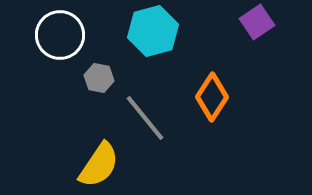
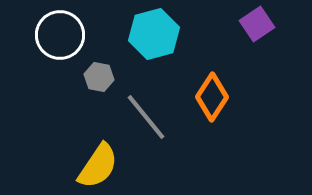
purple square: moved 2 px down
cyan hexagon: moved 1 px right, 3 px down
gray hexagon: moved 1 px up
gray line: moved 1 px right, 1 px up
yellow semicircle: moved 1 px left, 1 px down
